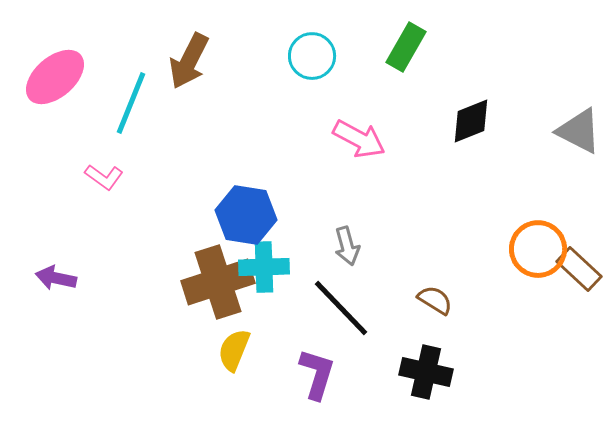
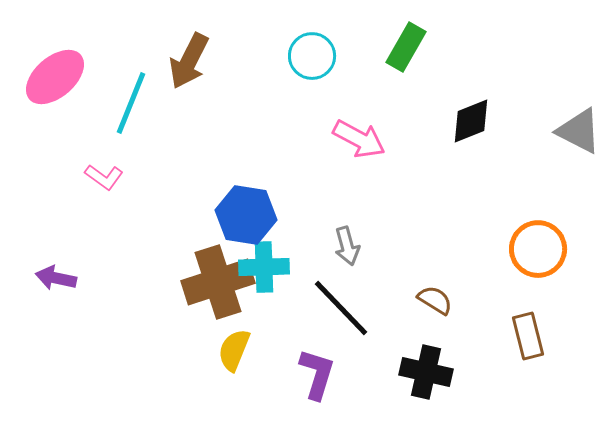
brown rectangle: moved 51 px left, 67 px down; rotated 33 degrees clockwise
